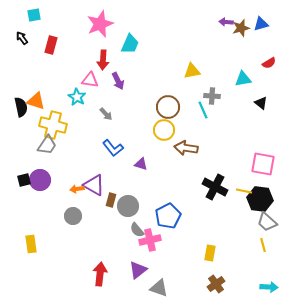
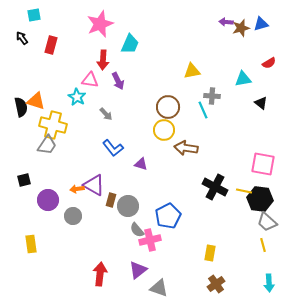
purple circle at (40, 180): moved 8 px right, 20 px down
cyan arrow at (269, 287): moved 4 px up; rotated 84 degrees clockwise
